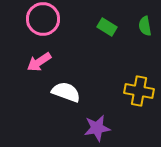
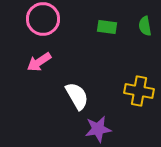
green rectangle: rotated 24 degrees counterclockwise
white semicircle: moved 11 px right, 4 px down; rotated 40 degrees clockwise
purple star: moved 1 px right, 1 px down
